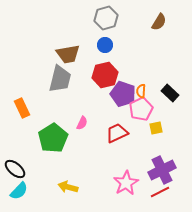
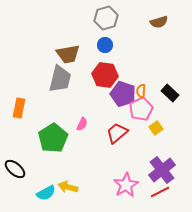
brown semicircle: rotated 42 degrees clockwise
red hexagon: rotated 20 degrees clockwise
orange rectangle: moved 3 px left; rotated 36 degrees clockwise
pink semicircle: moved 1 px down
yellow square: rotated 24 degrees counterclockwise
red trapezoid: rotated 15 degrees counterclockwise
purple cross: rotated 12 degrees counterclockwise
pink star: moved 2 px down
cyan semicircle: moved 27 px right, 2 px down; rotated 18 degrees clockwise
